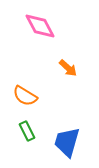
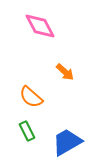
orange arrow: moved 3 px left, 4 px down
orange semicircle: moved 6 px right, 1 px down; rotated 10 degrees clockwise
blue trapezoid: rotated 44 degrees clockwise
